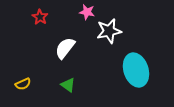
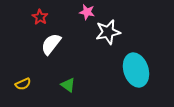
white star: moved 1 px left, 1 px down
white semicircle: moved 14 px left, 4 px up
